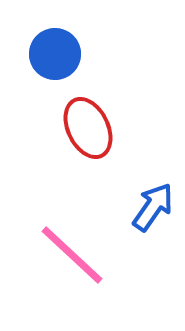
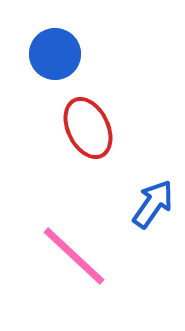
blue arrow: moved 3 px up
pink line: moved 2 px right, 1 px down
